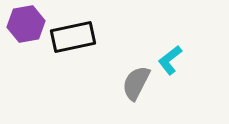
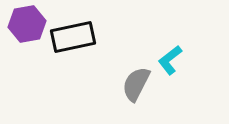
purple hexagon: moved 1 px right
gray semicircle: moved 1 px down
